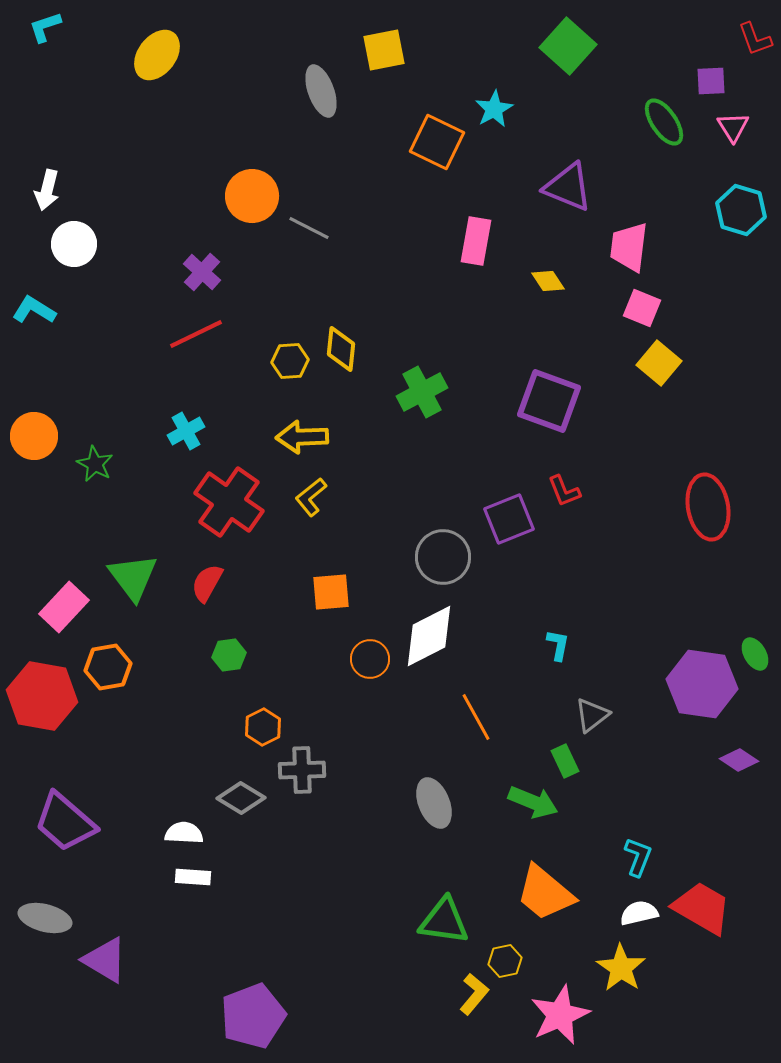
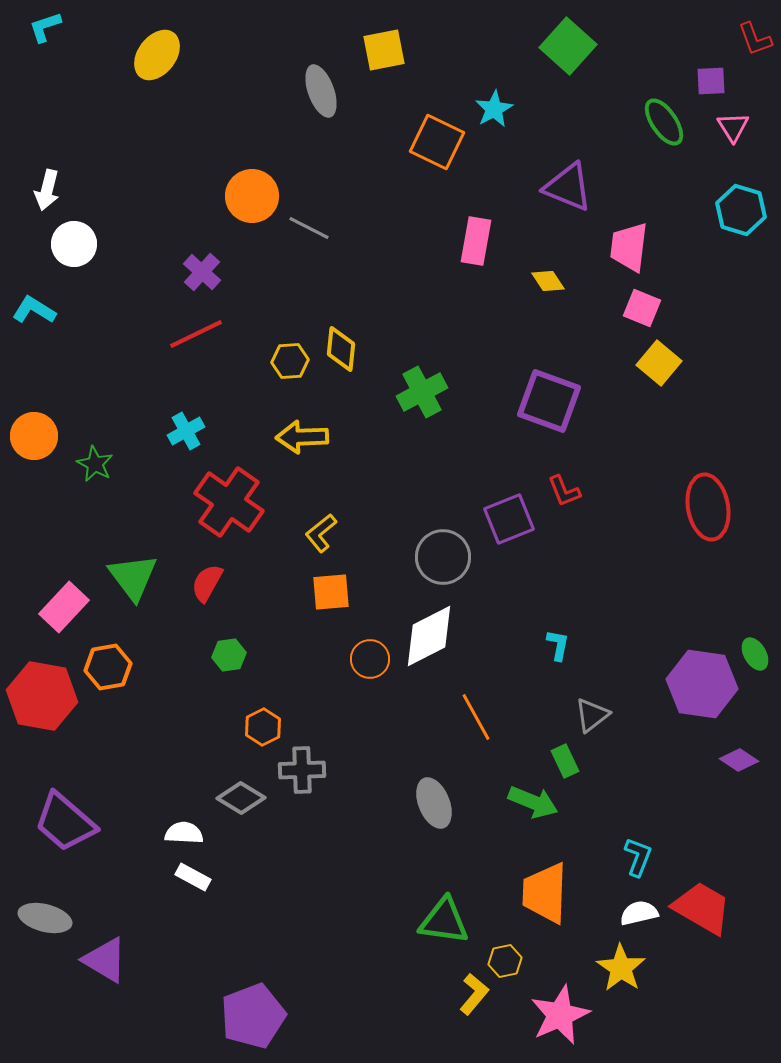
yellow L-shape at (311, 497): moved 10 px right, 36 px down
white rectangle at (193, 877): rotated 24 degrees clockwise
orange trapezoid at (545, 893): rotated 52 degrees clockwise
